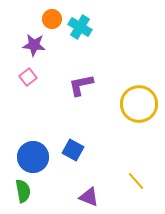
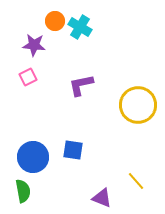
orange circle: moved 3 px right, 2 px down
pink square: rotated 12 degrees clockwise
yellow circle: moved 1 px left, 1 px down
blue square: rotated 20 degrees counterclockwise
purple triangle: moved 13 px right, 1 px down
